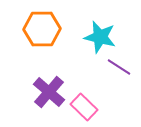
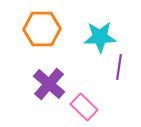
cyan star: rotated 16 degrees counterclockwise
purple line: rotated 65 degrees clockwise
purple cross: moved 8 px up
